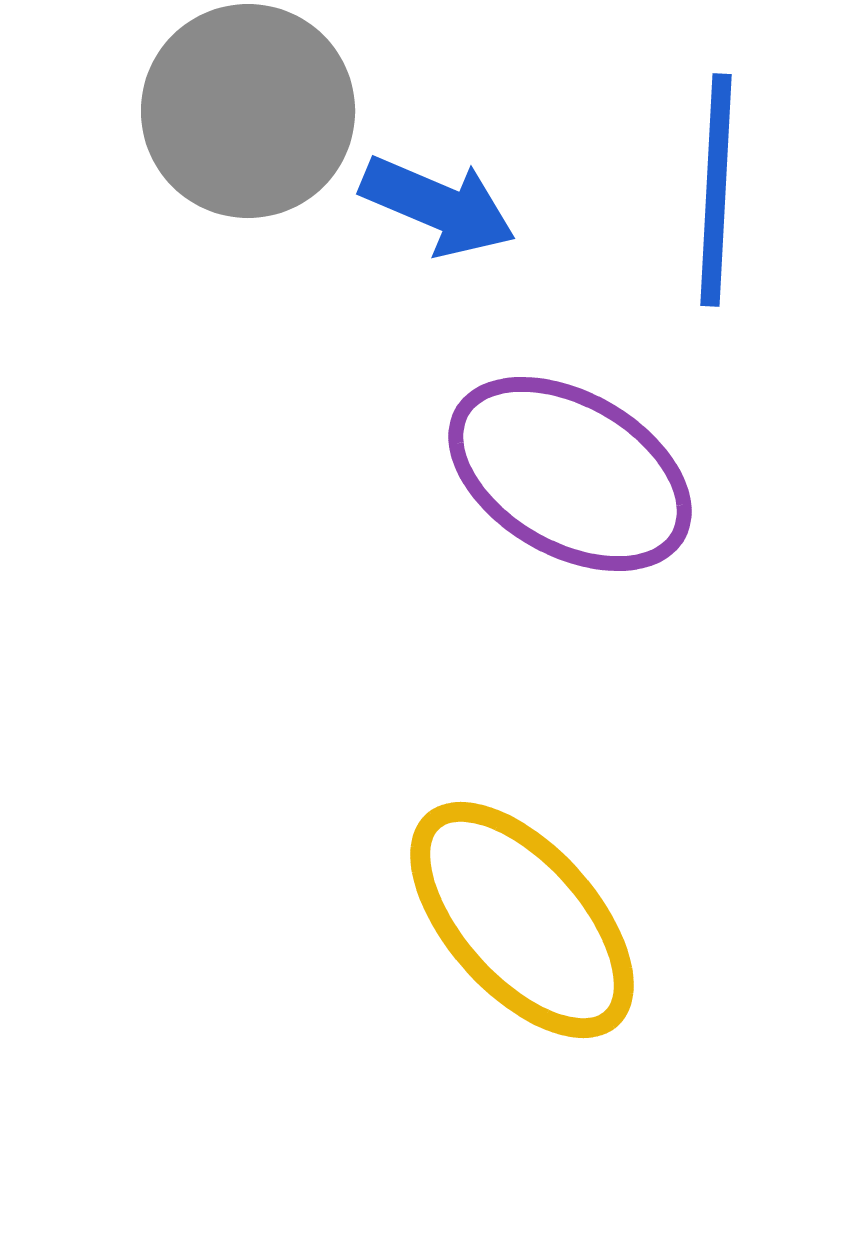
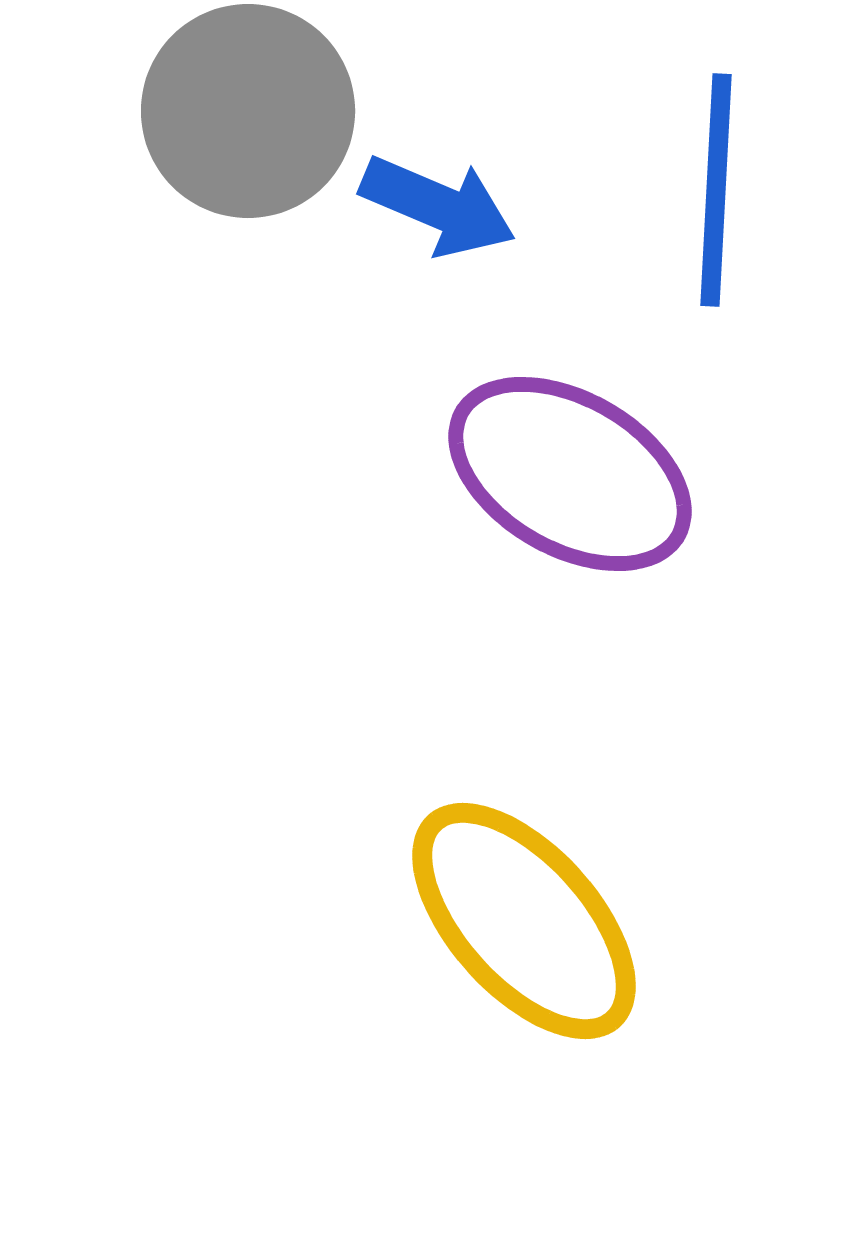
yellow ellipse: moved 2 px right, 1 px down
